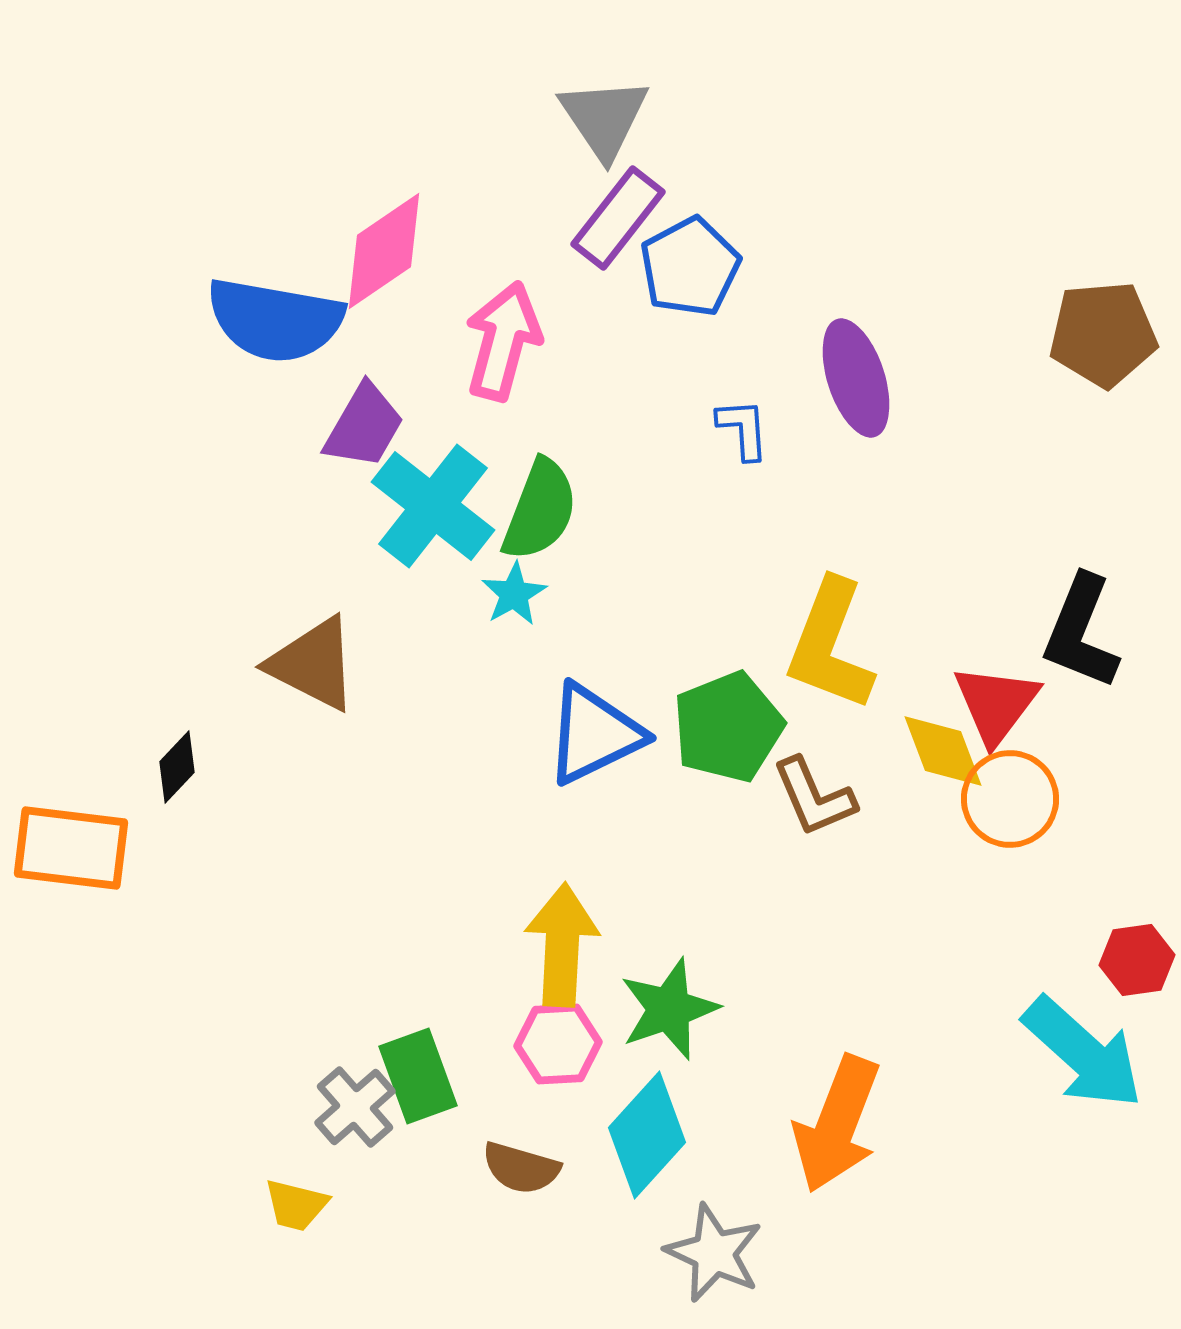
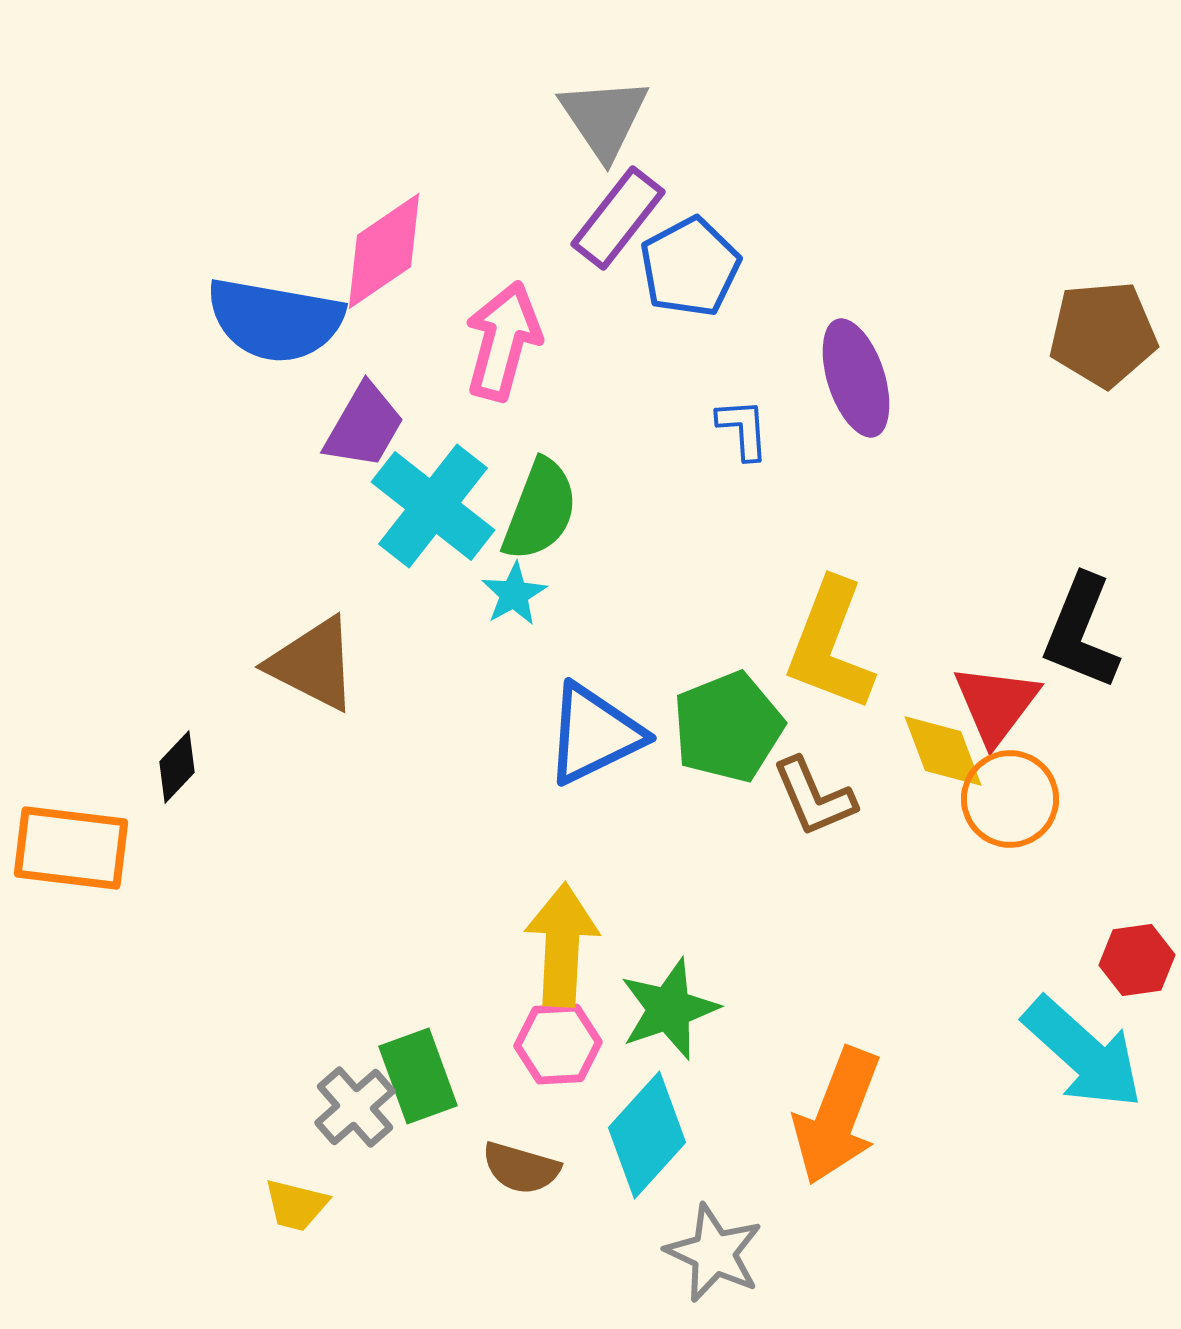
orange arrow: moved 8 px up
